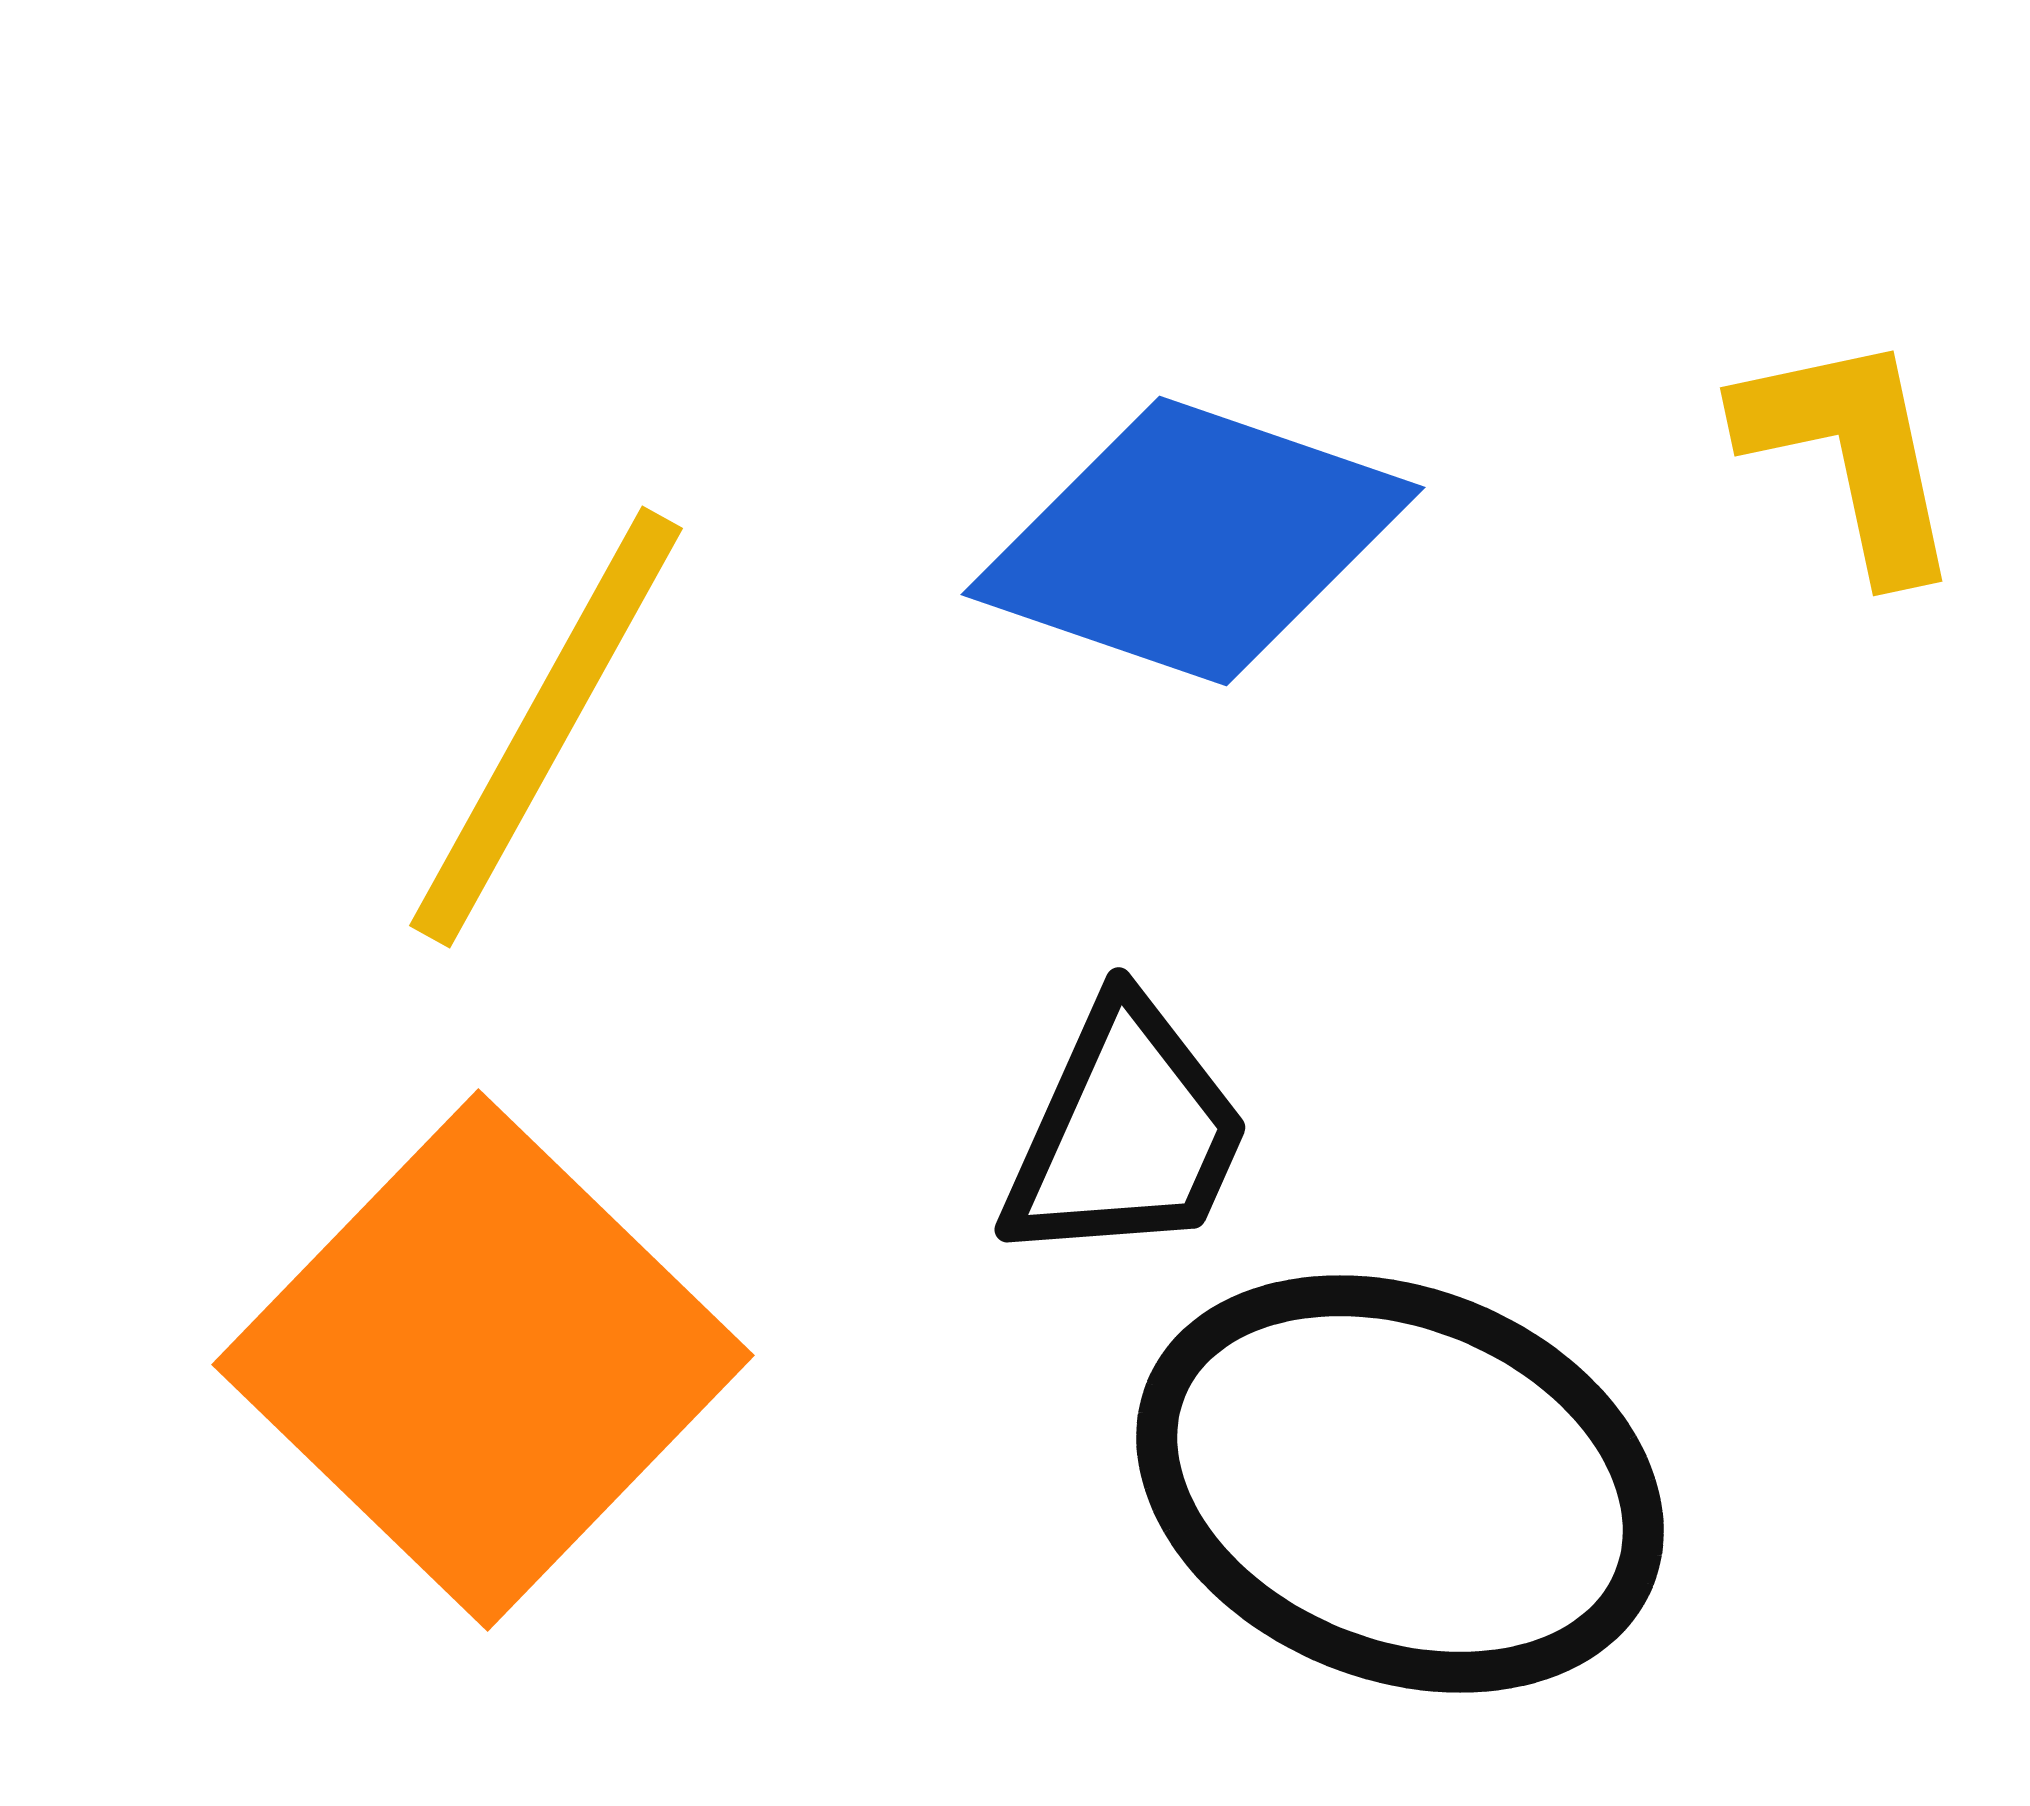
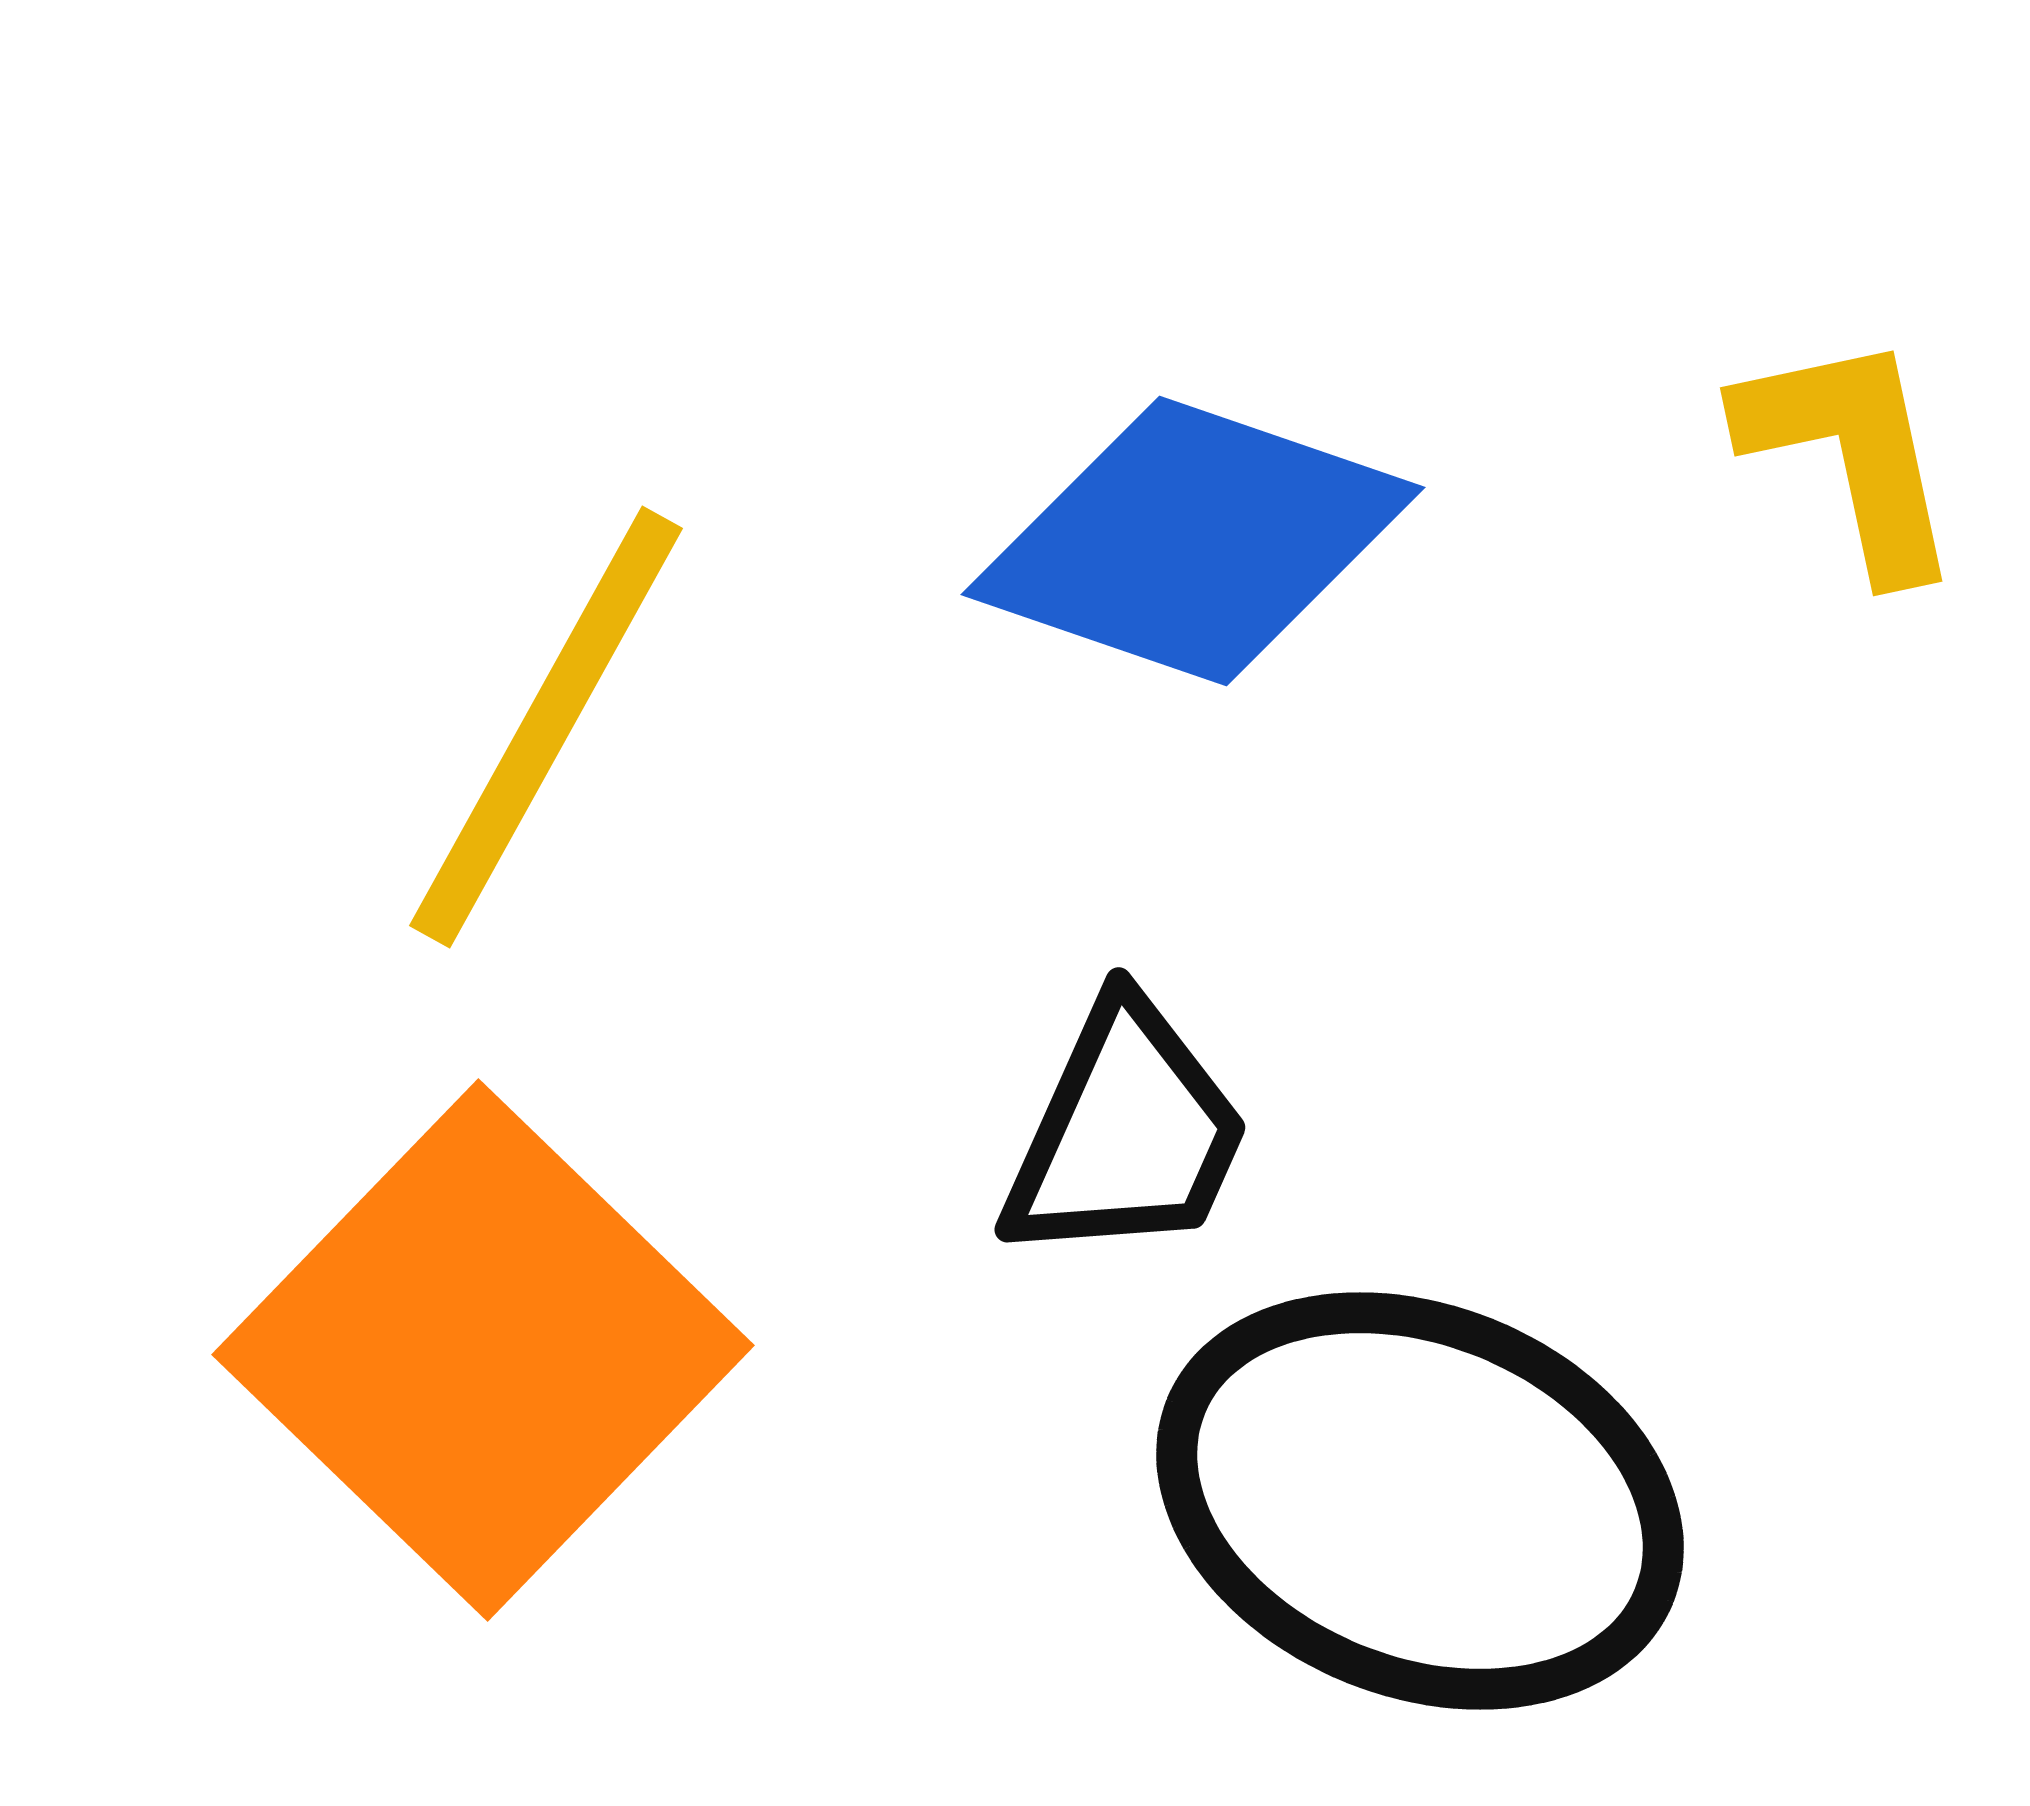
orange square: moved 10 px up
black ellipse: moved 20 px right, 17 px down
